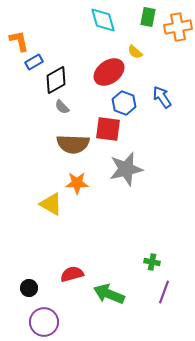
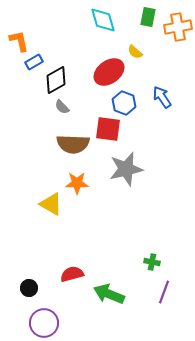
purple circle: moved 1 px down
